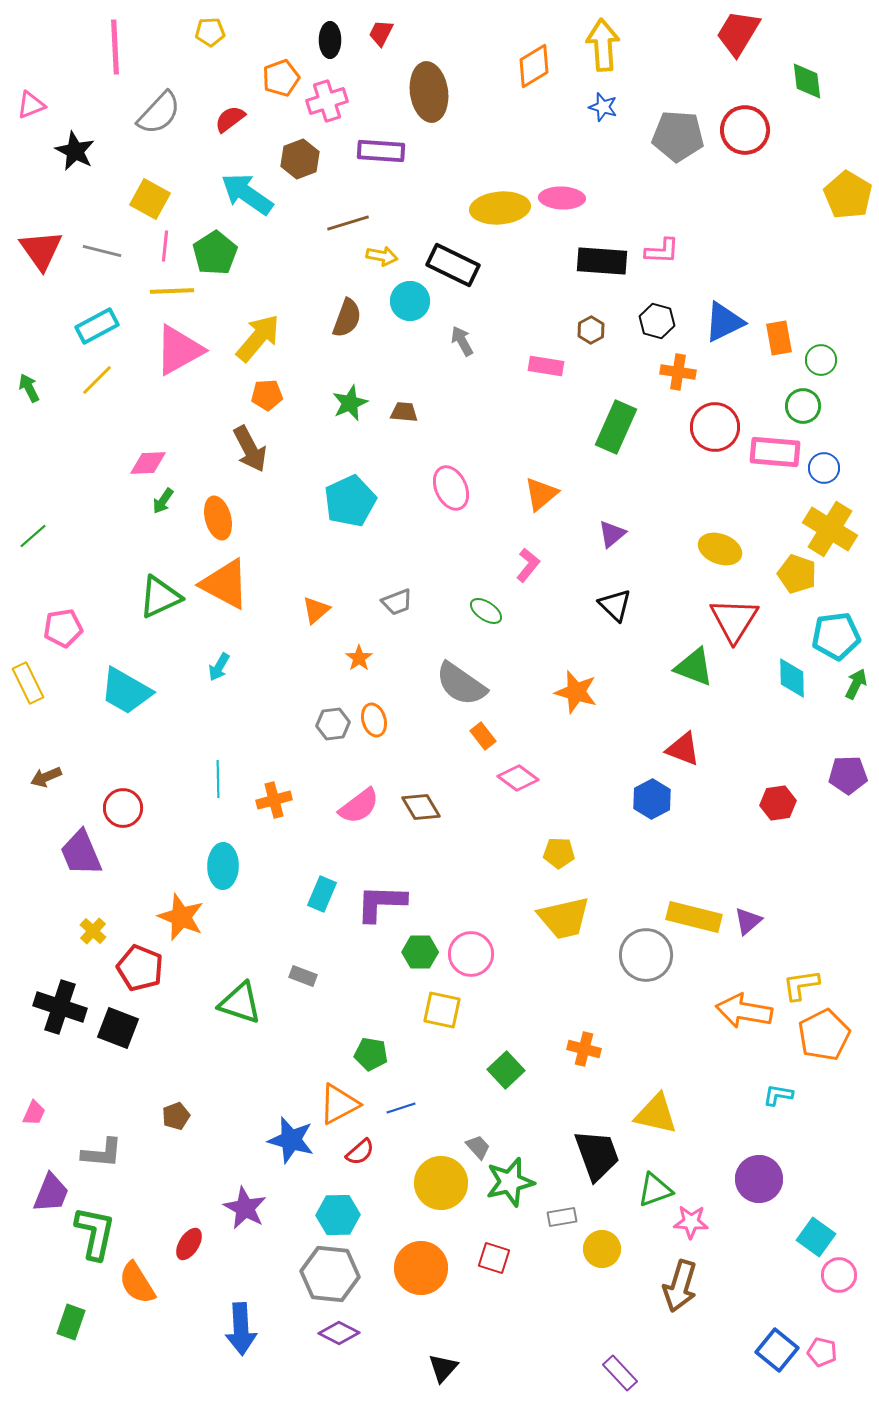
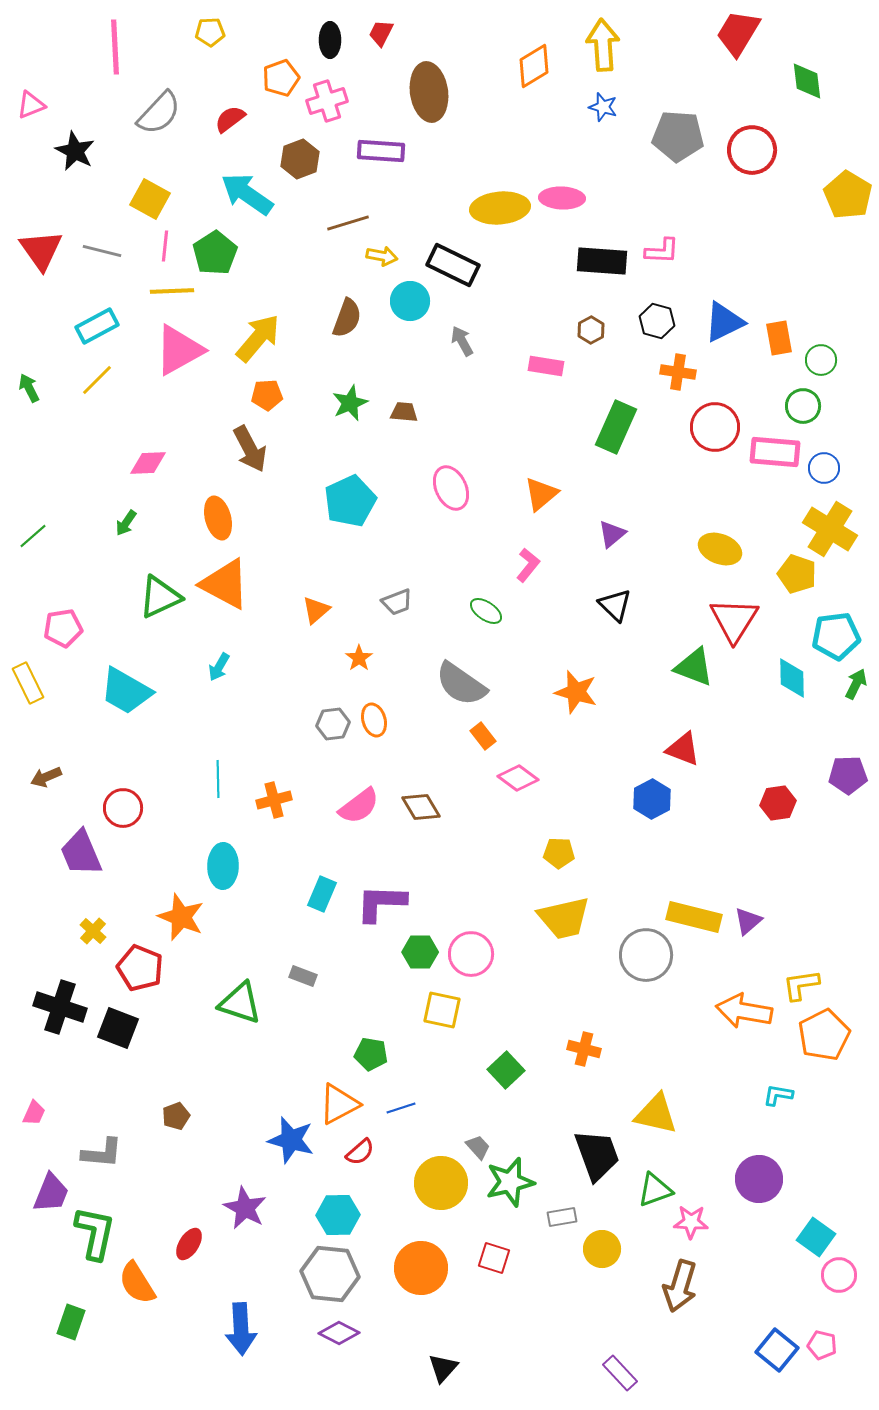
red circle at (745, 130): moved 7 px right, 20 px down
green arrow at (163, 501): moved 37 px left, 22 px down
pink pentagon at (822, 1352): moved 7 px up
